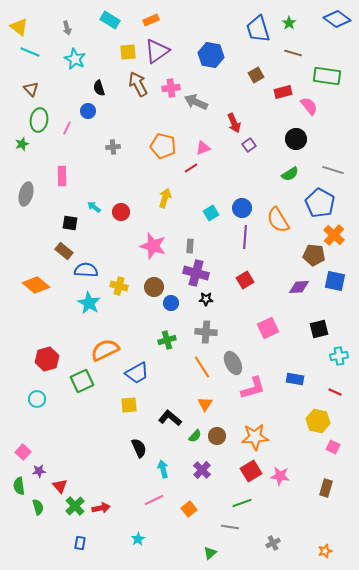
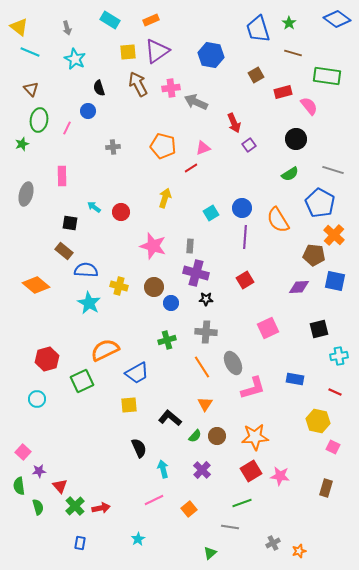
orange star at (325, 551): moved 26 px left
